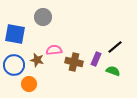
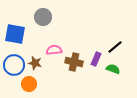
brown star: moved 2 px left, 3 px down
green semicircle: moved 2 px up
